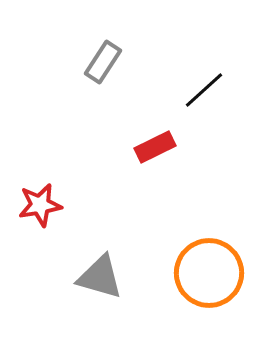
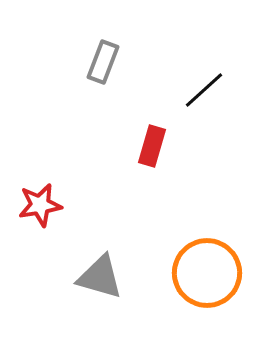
gray rectangle: rotated 12 degrees counterclockwise
red rectangle: moved 3 px left, 1 px up; rotated 48 degrees counterclockwise
orange circle: moved 2 px left
